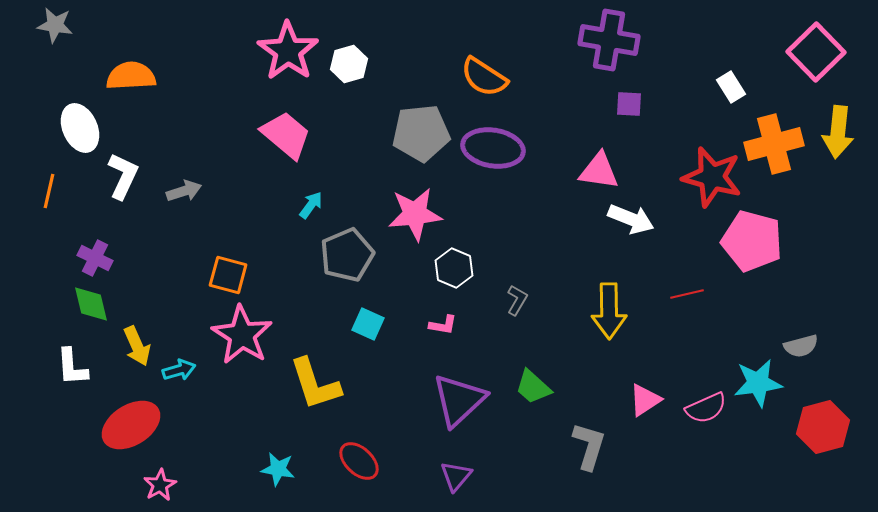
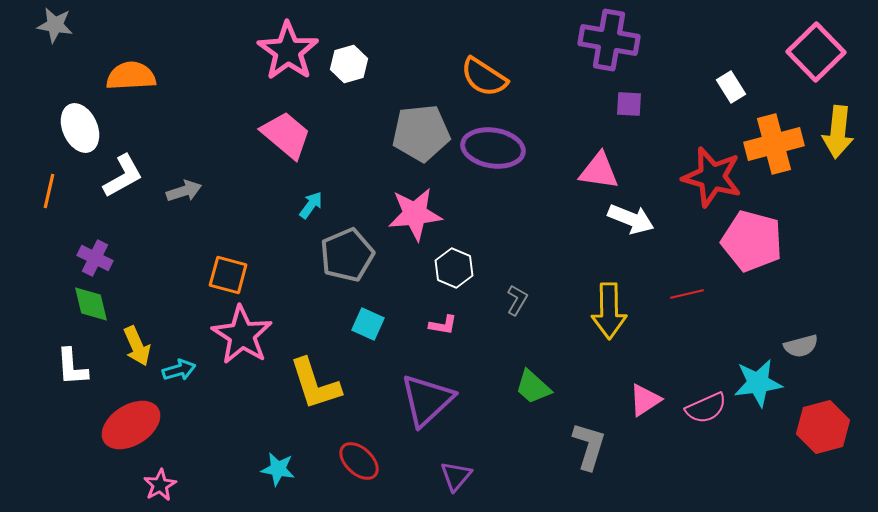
white L-shape at (123, 176): rotated 36 degrees clockwise
purple triangle at (459, 400): moved 32 px left
